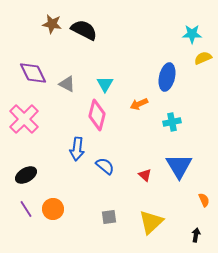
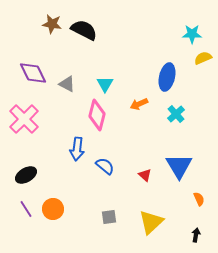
cyan cross: moved 4 px right, 8 px up; rotated 30 degrees counterclockwise
orange semicircle: moved 5 px left, 1 px up
